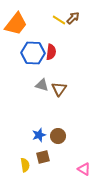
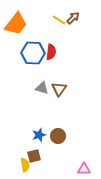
gray triangle: moved 3 px down
brown square: moved 9 px left, 1 px up
pink triangle: rotated 32 degrees counterclockwise
